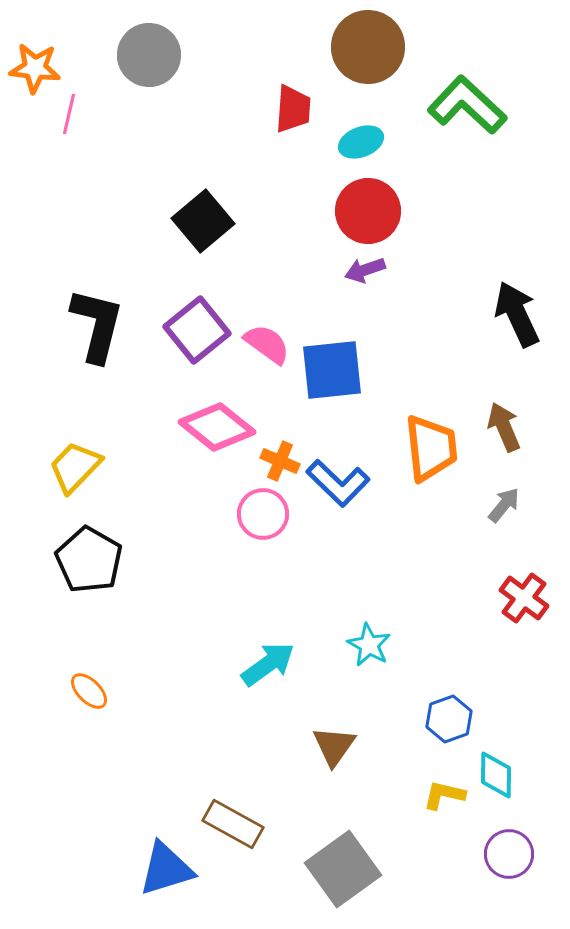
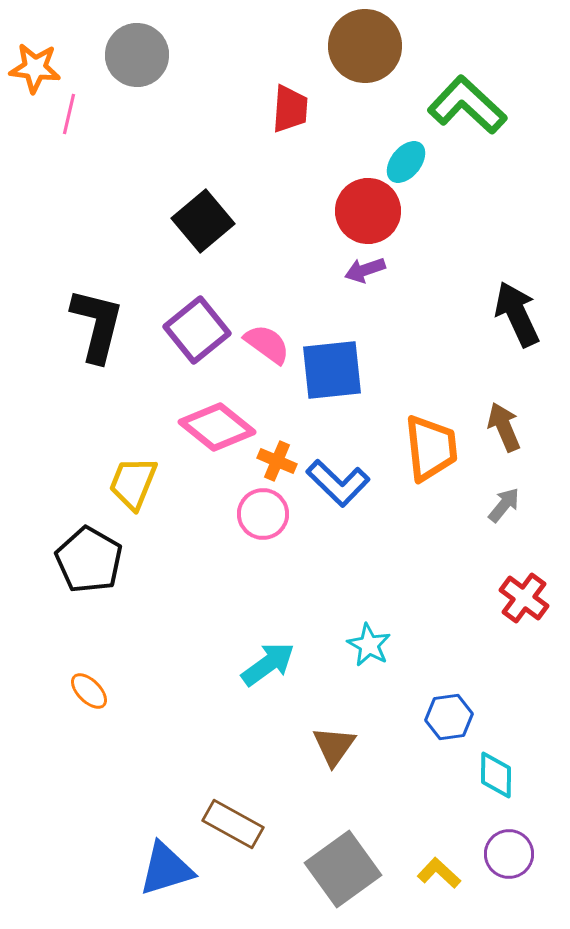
brown circle: moved 3 px left, 1 px up
gray circle: moved 12 px left
red trapezoid: moved 3 px left
cyan ellipse: moved 45 px right, 20 px down; rotated 30 degrees counterclockwise
orange cross: moved 3 px left
yellow trapezoid: moved 58 px right, 16 px down; rotated 22 degrees counterclockwise
blue hexagon: moved 2 px up; rotated 12 degrees clockwise
yellow L-shape: moved 5 px left, 78 px down; rotated 30 degrees clockwise
